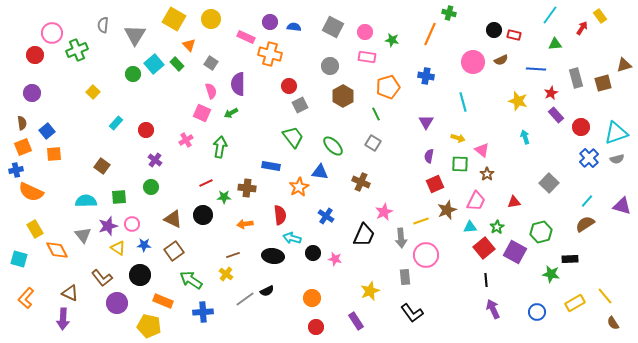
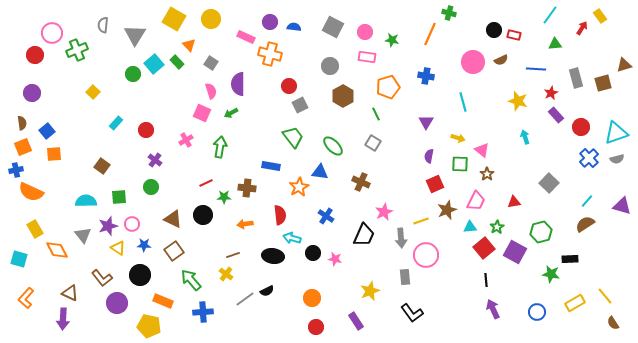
green rectangle at (177, 64): moved 2 px up
green arrow at (191, 280): rotated 15 degrees clockwise
